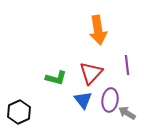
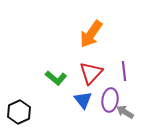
orange arrow: moved 7 px left, 4 px down; rotated 44 degrees clockwise
purple line: moved 3 px left, 6 px down
green L-shape: rotated 25 degrees clockwise
gray arrow: moved 2 px left, 1 px up
